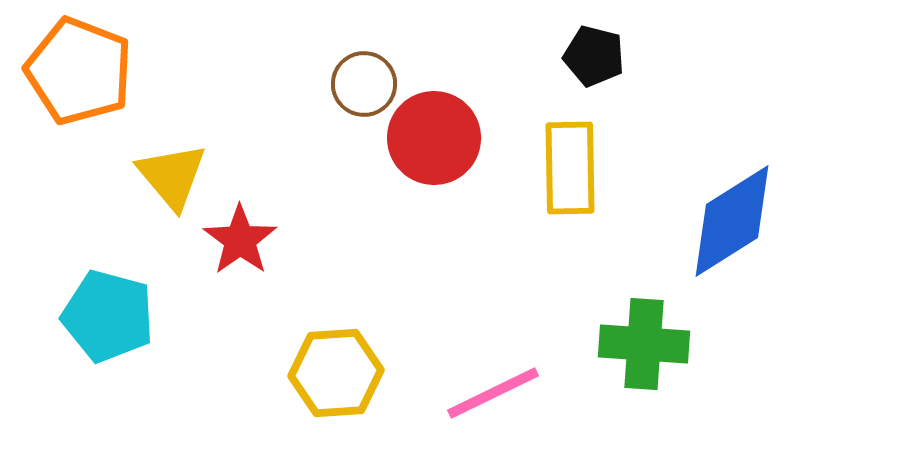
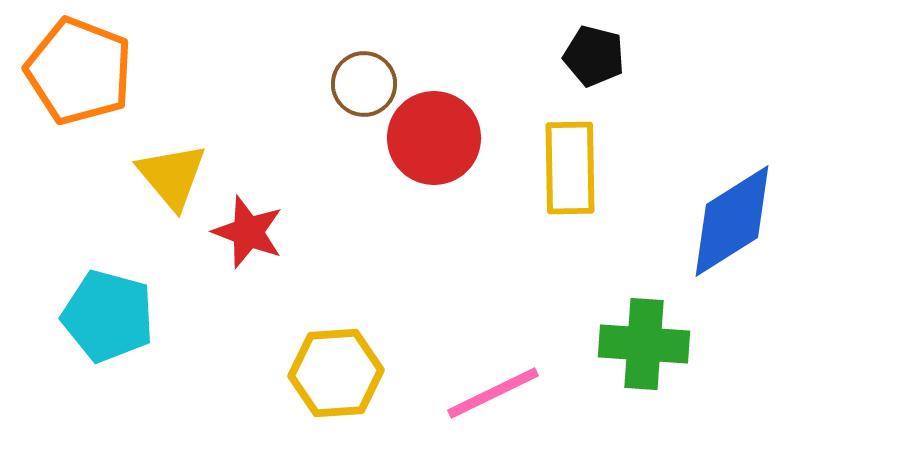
red star: moved 8 px right, 8 px up; rotated 16 degrees counterclockwise
